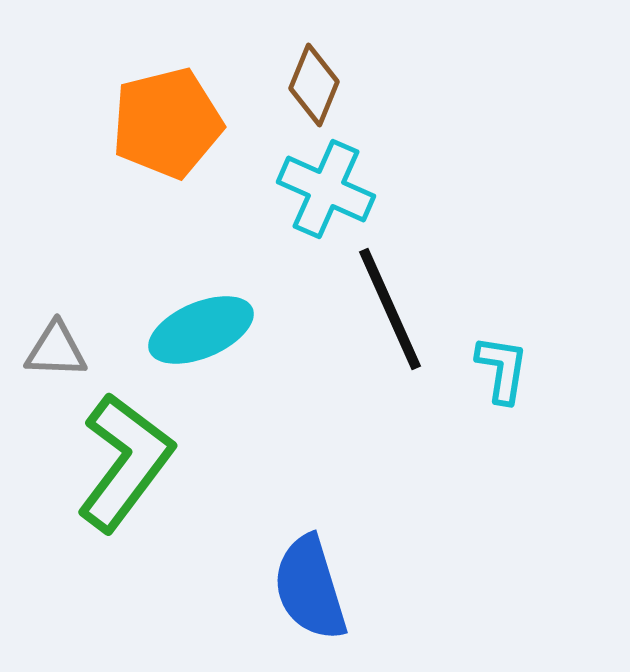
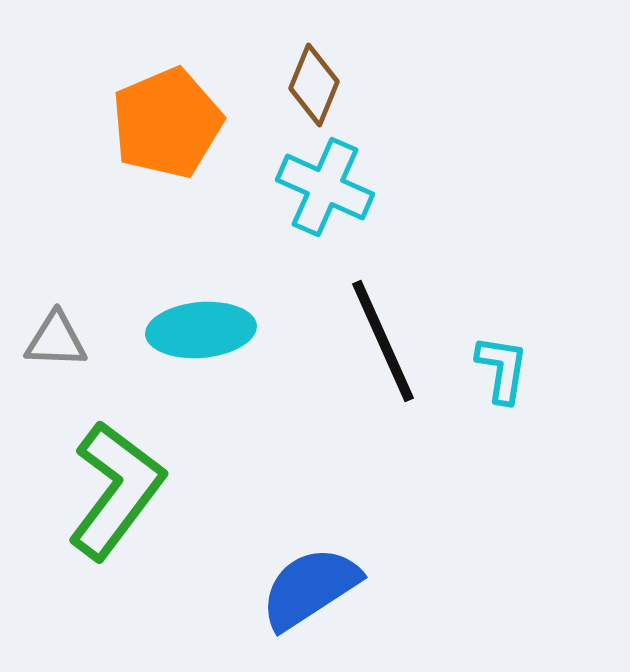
orange pentagon: rotated 9 degrees counterclockwise
cyan cross: moved 1 px left, 2 px up
black line: moved 7 px left, 32 px down
cyan ellipse: rotated 18 degrees clockwise
gray triangle: moved 10 px up
green L-shape: moved 9 px left, 28 px down
blue semicircle: rotated 74 degrees clockwise
